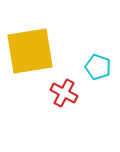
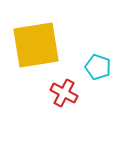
yellow square: moved 6 px right, 6 px up
